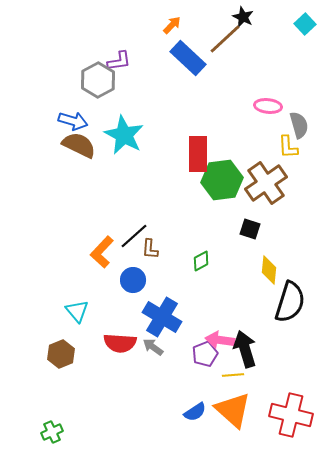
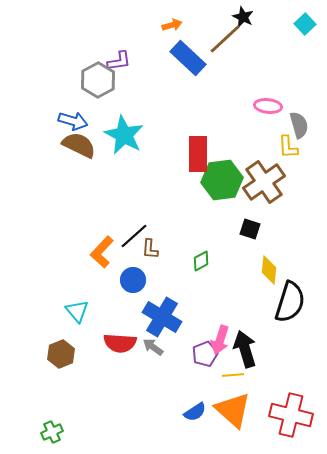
orange arrow: rotated 30 degrees clockwise
brown cross: moved 2 px left, 1 px up
pink arrow: rotated 80 degrees counterclockwise
